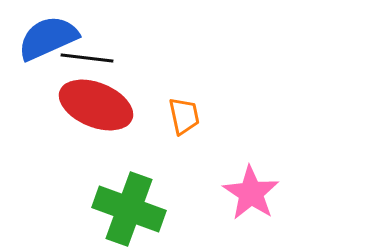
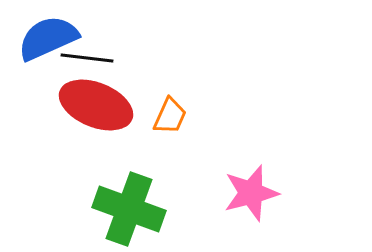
orange trapezoid: moved 14 px left; rotated 36 degrees clockwise
pink star: rotated 24 degrees clockwise
